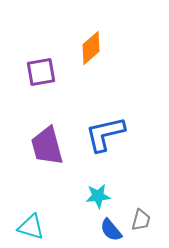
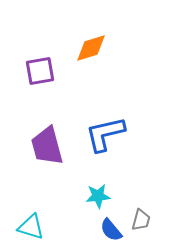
orange diamond: rotated 24 degrees clockwise
purple square: moved 1 px left, 1 px up
